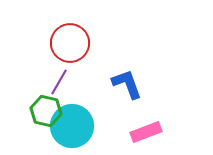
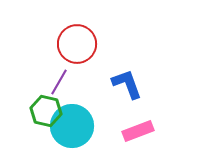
red circle: moved 7 px right, 1 px down
pink rectangle: moved 8 px left, 1 px up
